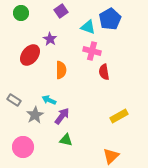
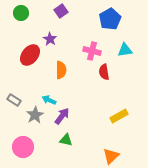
cyan triangle: moved 37 px right, 23 px down; rotated 28 degrees counterclockwise
